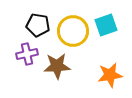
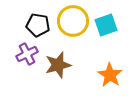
yellow circle: moved 10 px up
purple cross: rotated 15 degrees counterclockwise
brown star: moved 1 px right, 1 px up; rotated 12 degrees counterclockwise
orange star: rotated 30 degrees counterclockwise
